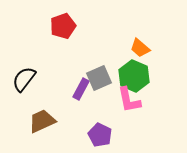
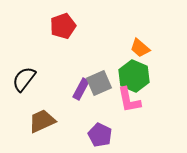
gray square: moved 5 px down
